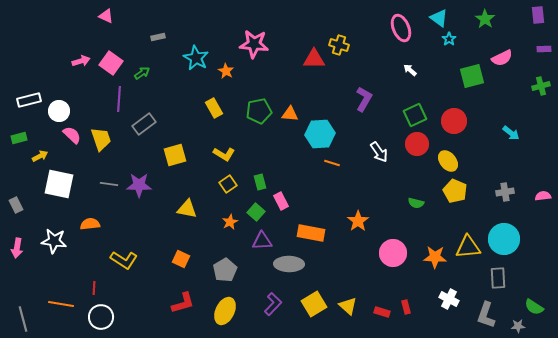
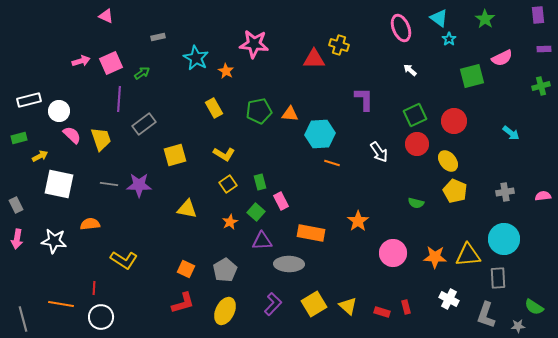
pink square at (111, 63): rotated 30 degrees clockwise
purple L-shape at (364, 99): rotated 30 degrees counterclockwise
yellow triangle at (468, 247): moved 8 px down
pink arrow at (17, 248): moved 9 px up
orange square at (181, 259): moved 5 px right, 10 px down
